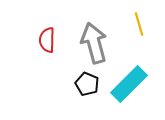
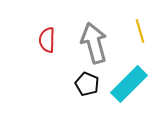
yellow line: moved 1 px right, 7 px down
